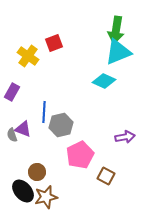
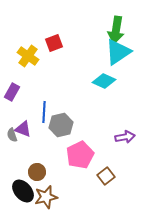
cyan triangle: rotated 12 degrees counterclockwise
brown square: rotated 24 degrees clockwise
